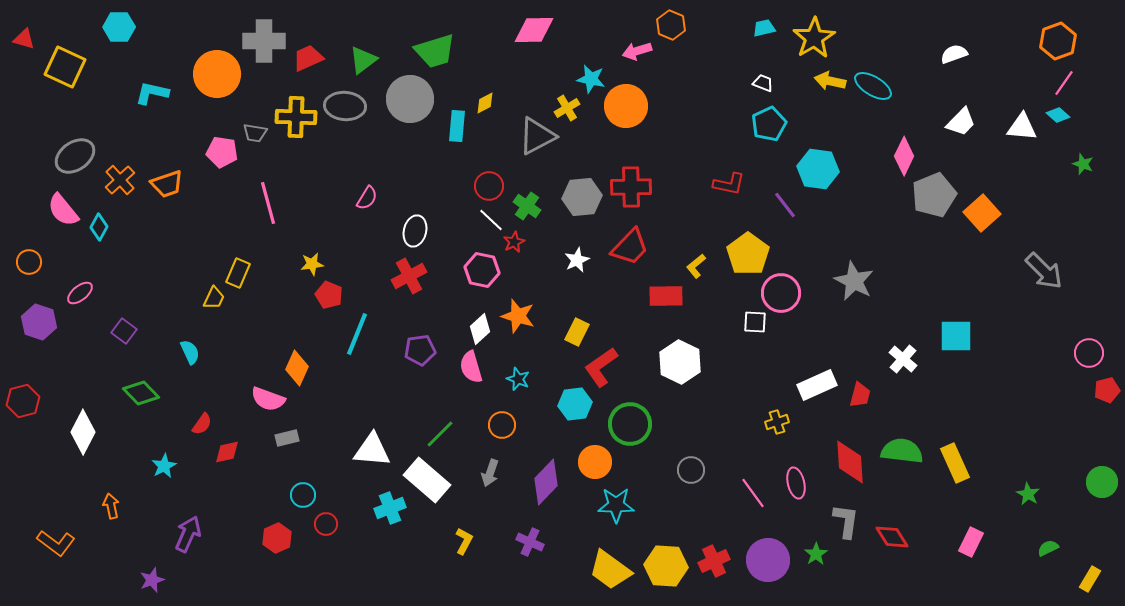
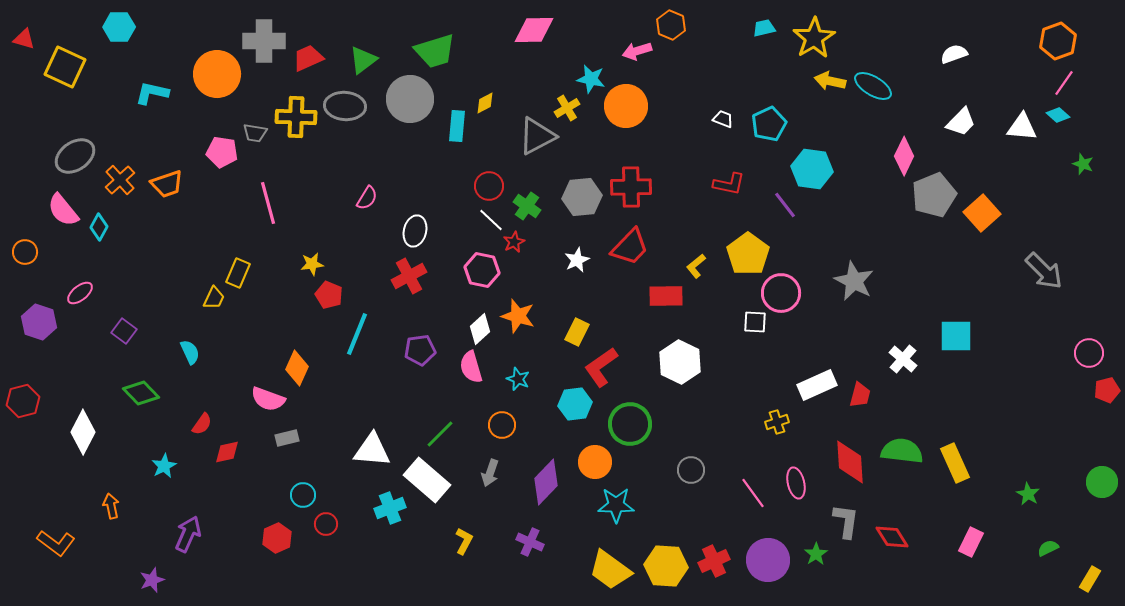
white trapezoid at (763, 83): moved 40 px left, 36 px down
cyan hexagon at (818, 169): moved 6 px left
orange circle at (29, 262): moved 4 px left, 10 px up
